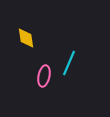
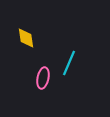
pink ellipse: moved 1 px left, 2 px down
